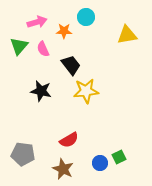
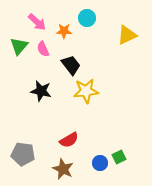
cyan circle: moved 1 px right, 1 px down
pink arrow: rotated 60 degrees clockwise
yellow triangle: rotated 15 degrees counterclockwise
